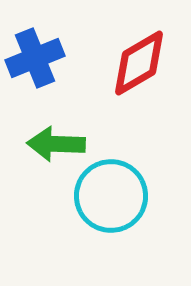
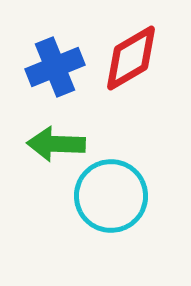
blue cross: moved 20 px right, 9 px down
red diamond: moved 8 px left, 5 px up
